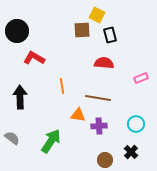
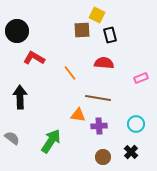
orange line: moved 8 px right, 13 px up; rotated 28 degrees counterclockwise
brown circle: moved 2 px left, 3 px up
